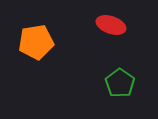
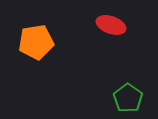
green pentagon: moved 8 px right, 15 px down
